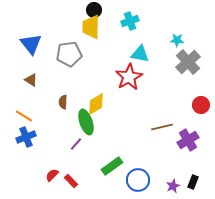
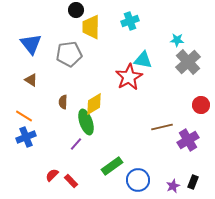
black circle: moved 18 px left
cyan triangle: moved 3 px right, 6 px down
yellow diamond: moved 2 px left
